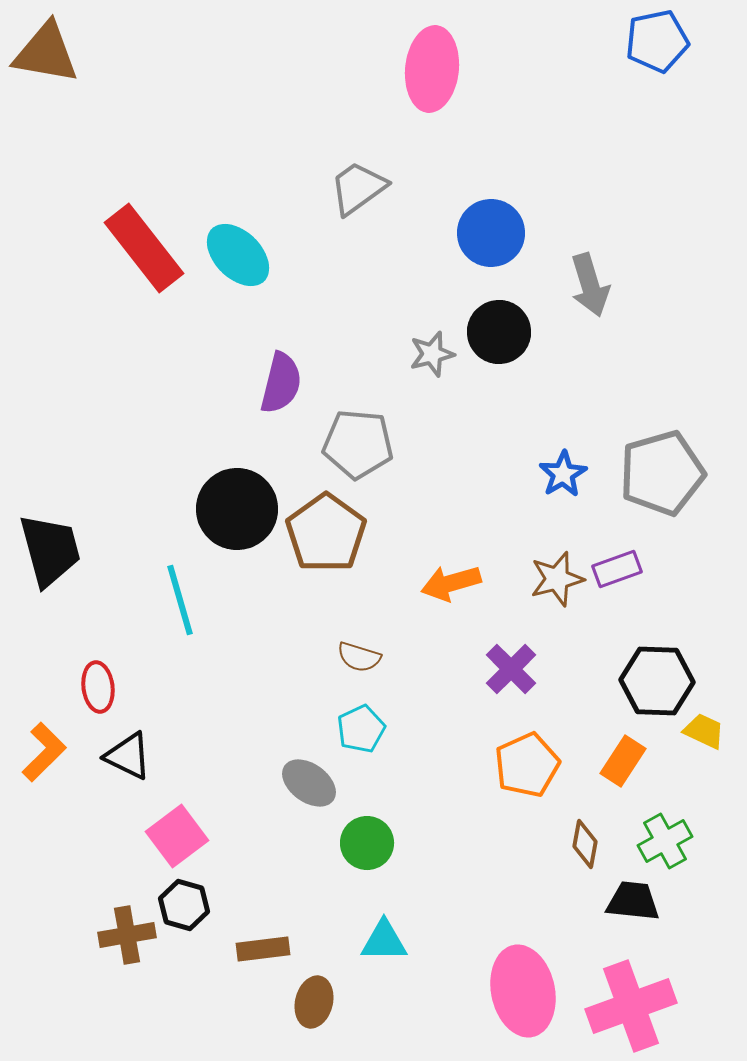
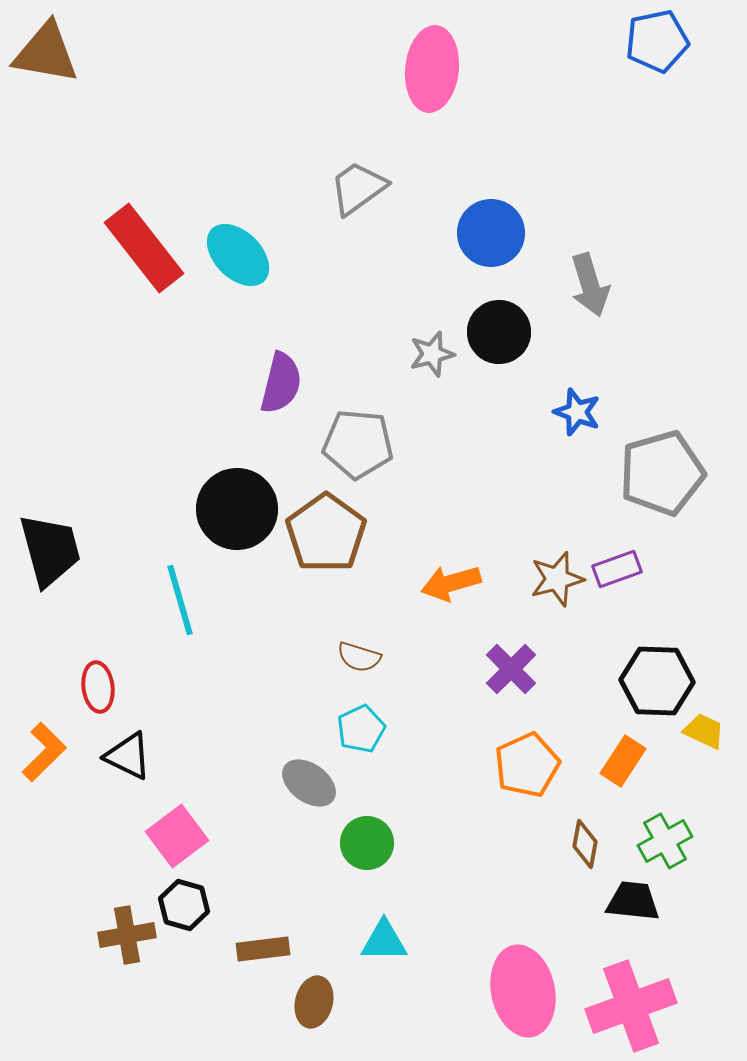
blue star at (563, 474): moved 14 px right, 62 px up; rotated 21 degrees counterclockwise
